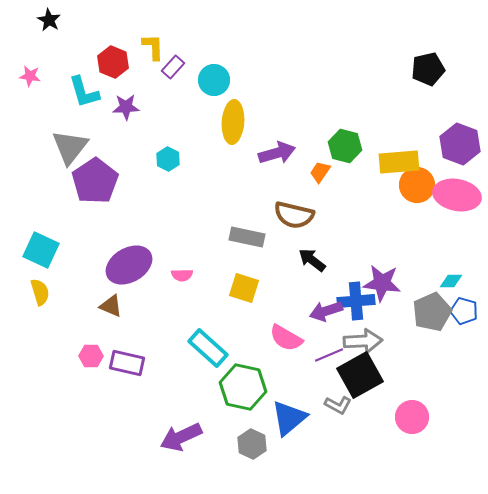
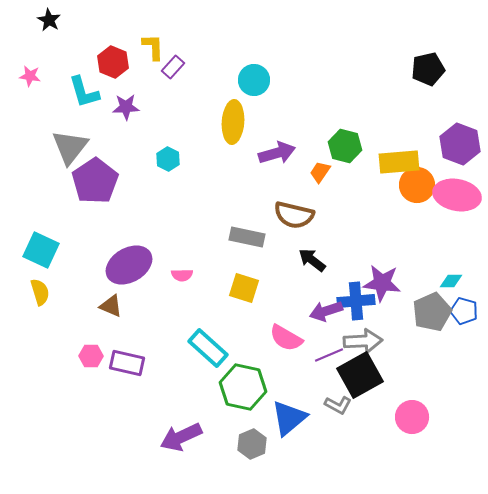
cyan circle at (214, 80): moved 40 px right
gray hexagon at (252, 444): rotated 12 degrees clockwise
